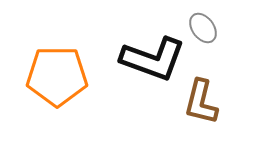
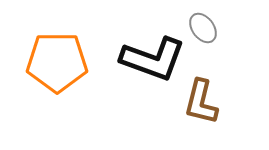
orange pentagon: moved 14 px up
